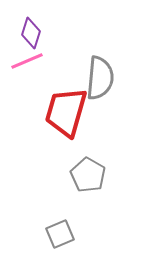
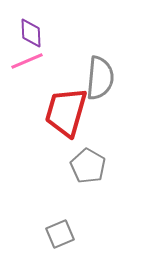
purple diamond: rotated 20 degrees counterclockwise
gray pentagon: moved 9 px up
